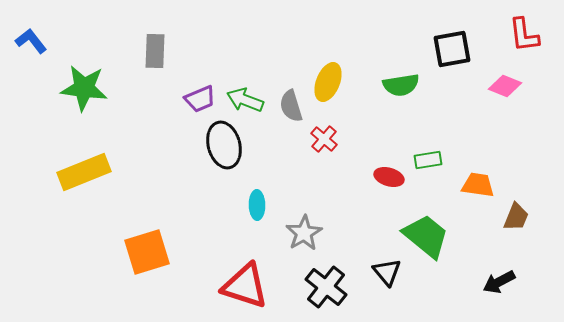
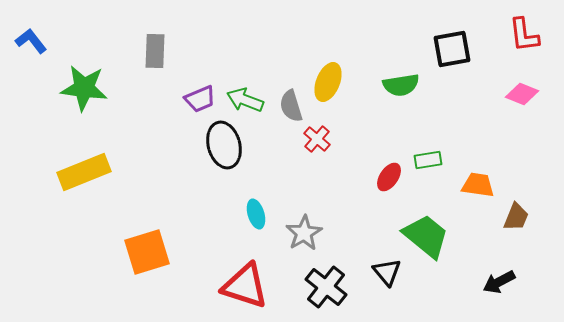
pink diamond: moved 17 px right, 8 px down
red cross: moved 7 px left
red ellipse: rotated 72 degrees counterclockwise
cyan ellipse: moved 1 px left, 9 px down; rotated 16 degrees counterclockwise
